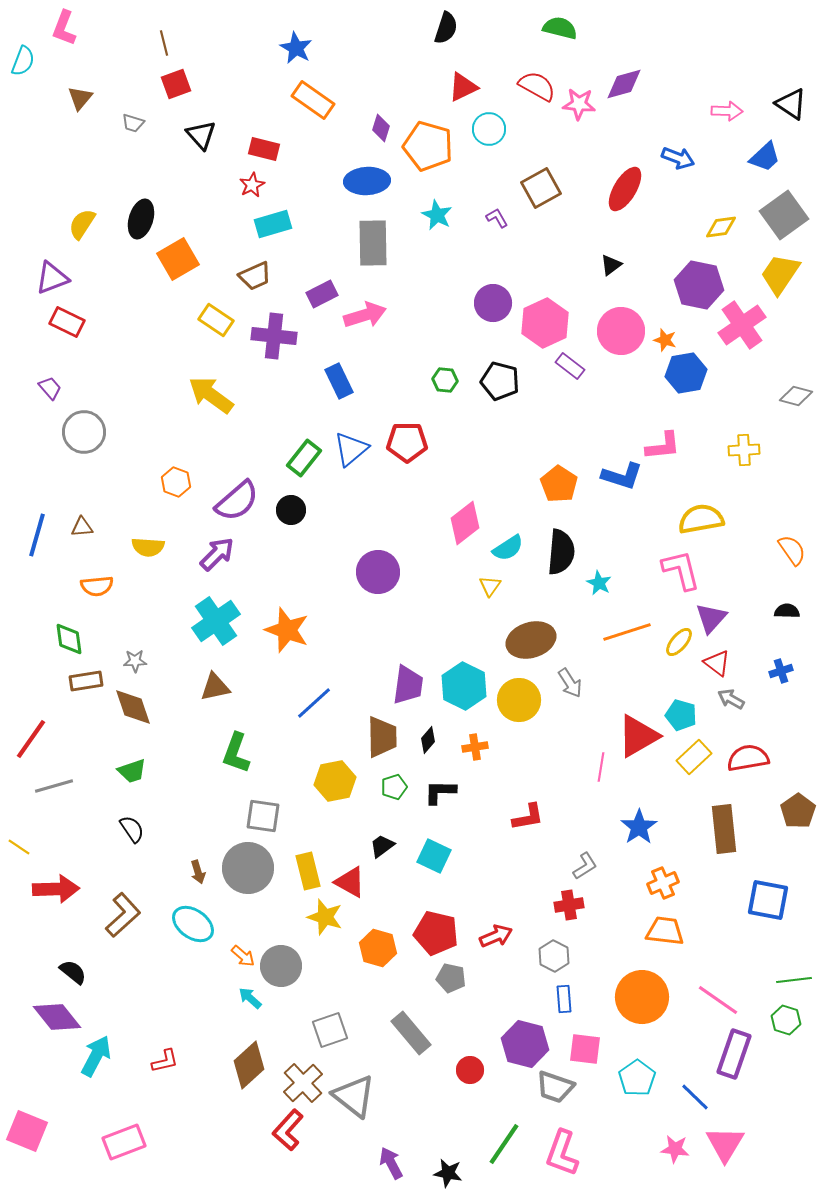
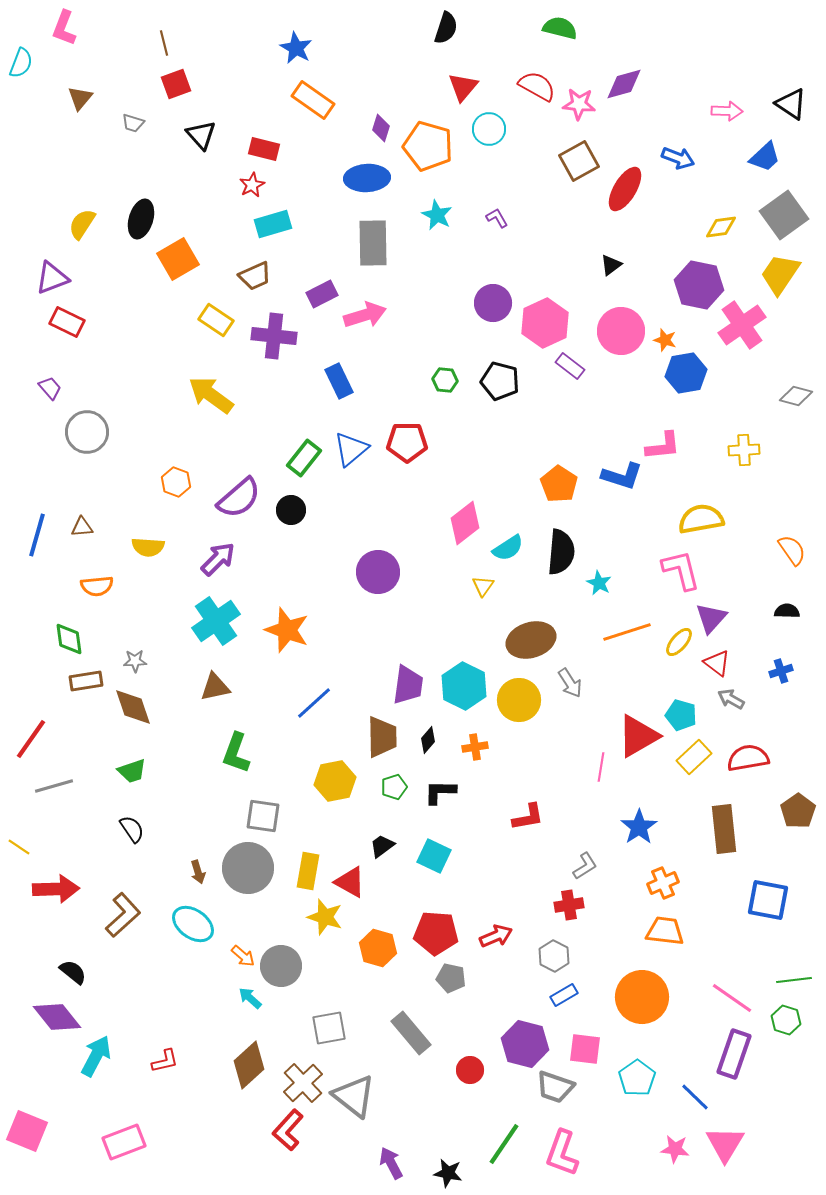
cyan semicircle at (23, 61): moved 2 px left, 2 px down
red triangle at (463, 87): rotated 24 degrees counterclockwise
blue ellipse at (367, 181): moved 3 px up
brown square at (541, 188): moved 38 px right, 27 px up
gray circle at (84, 432): moved 3 px right
purple semicircle at (237, 501): moved 2 px right, 3 px up
purple arrow at (217, 554): moved 1 px right, 5 px down
yellow triangle at (490, 586): moved 7 px left
yellow rectangle at (308, 871): rotated 24 degrees clockwise
red pentagon at (436, 933): rotated 9 degrees counterclockwise
blue rectangle at (564, 999): moved 4 px up; rotated 64 degrees clockwise
pink line at (718, 1000): moved 14 px right, 2 px up
gray square at (330, 1030): moved 1 px left, 2 px up; rotated 9 degrees clockwise
